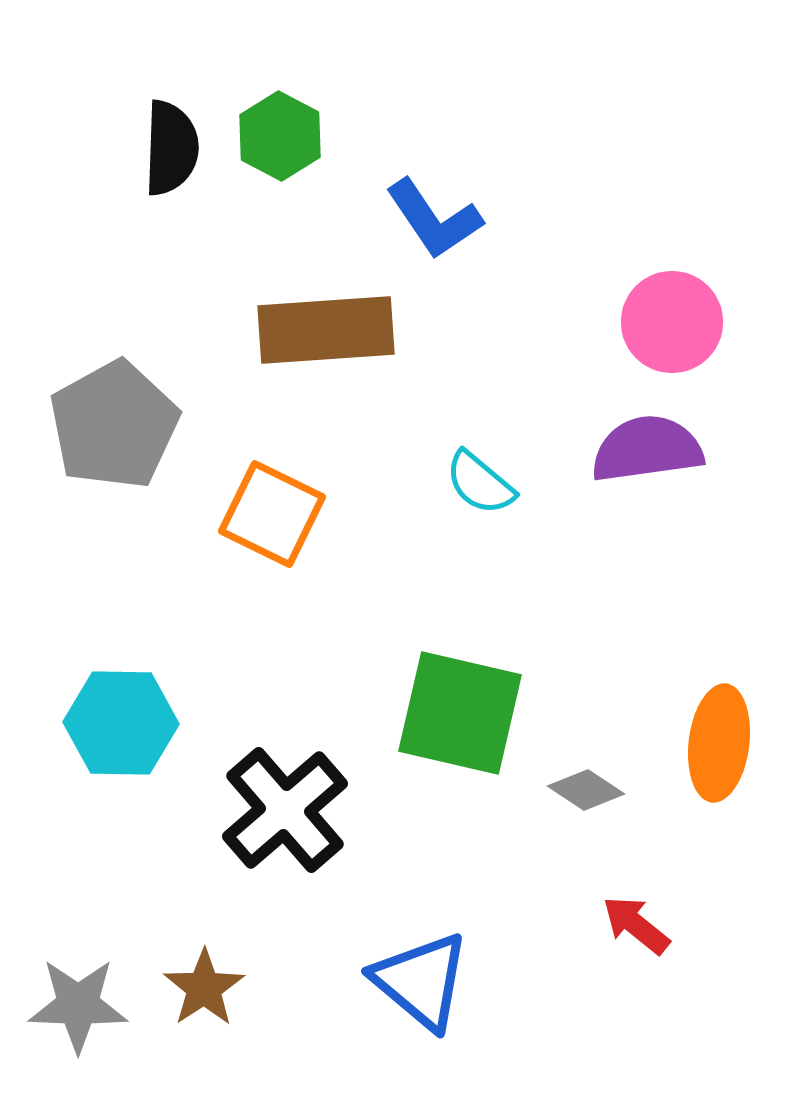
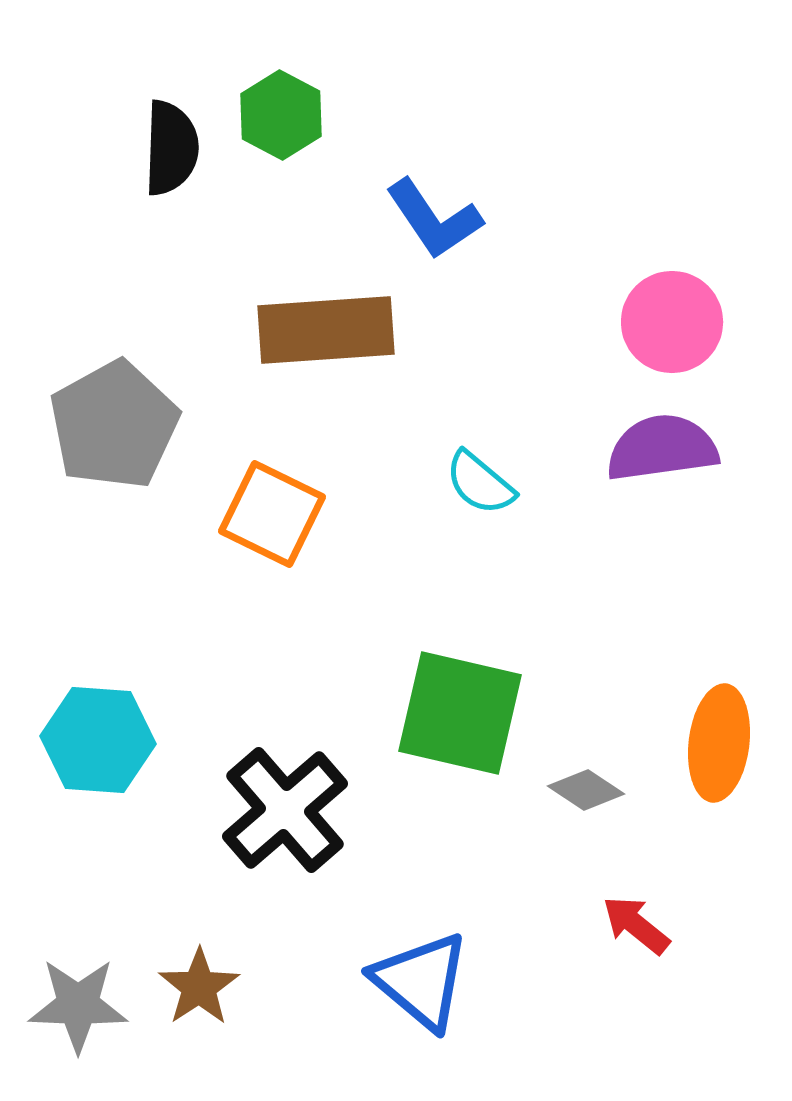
green hexagon: moved 1 px right, 21 px up
purple semicircle: moved 15 px right, 1 px up
cyan hexagon: moved 23 px left, 17 px down; rotated 3 degrees clockwise
brown star: moved 5 px left, 1 px up
